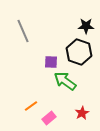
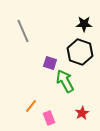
black star: moved 2 px left, 2 px up
black hexagon: moved 1 px right
purple square: moved 1 px left, 1 px down; rotated 16 degrees clockwise
green arrow: rotated 25 degrees clockwise
orange line: rotated 16 degrees counterclockwise
pink rectangle: rotated 72 degrees counterclockwise
